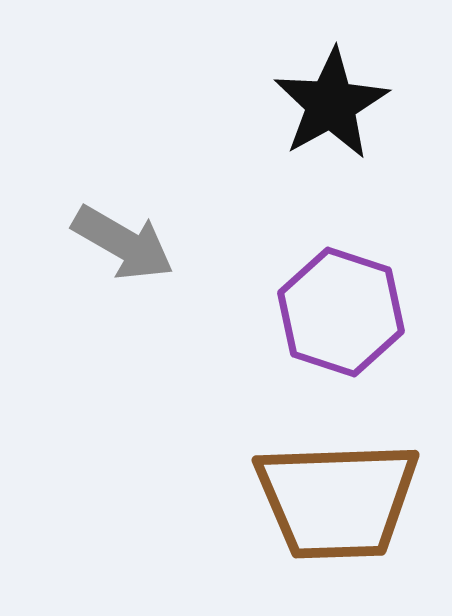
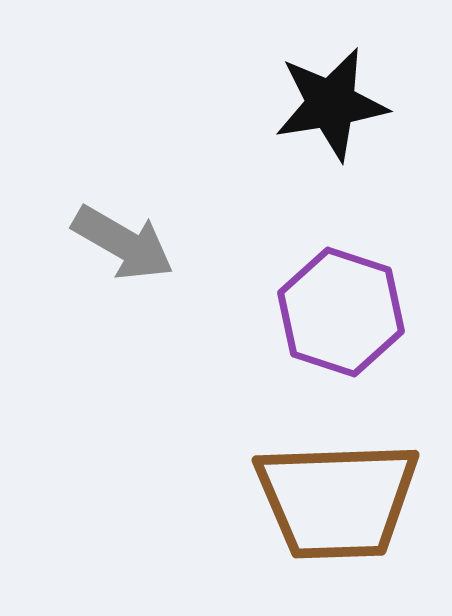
black star: rotated 20 degrees clockwise
